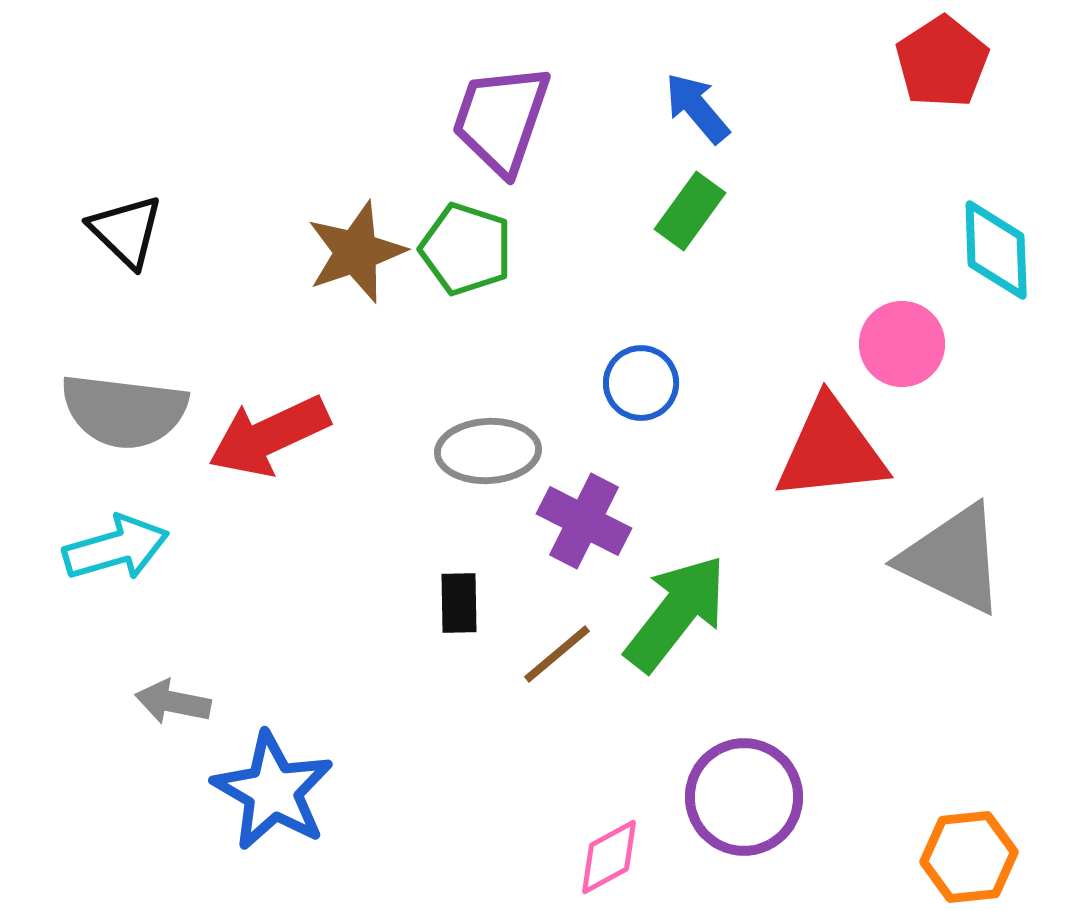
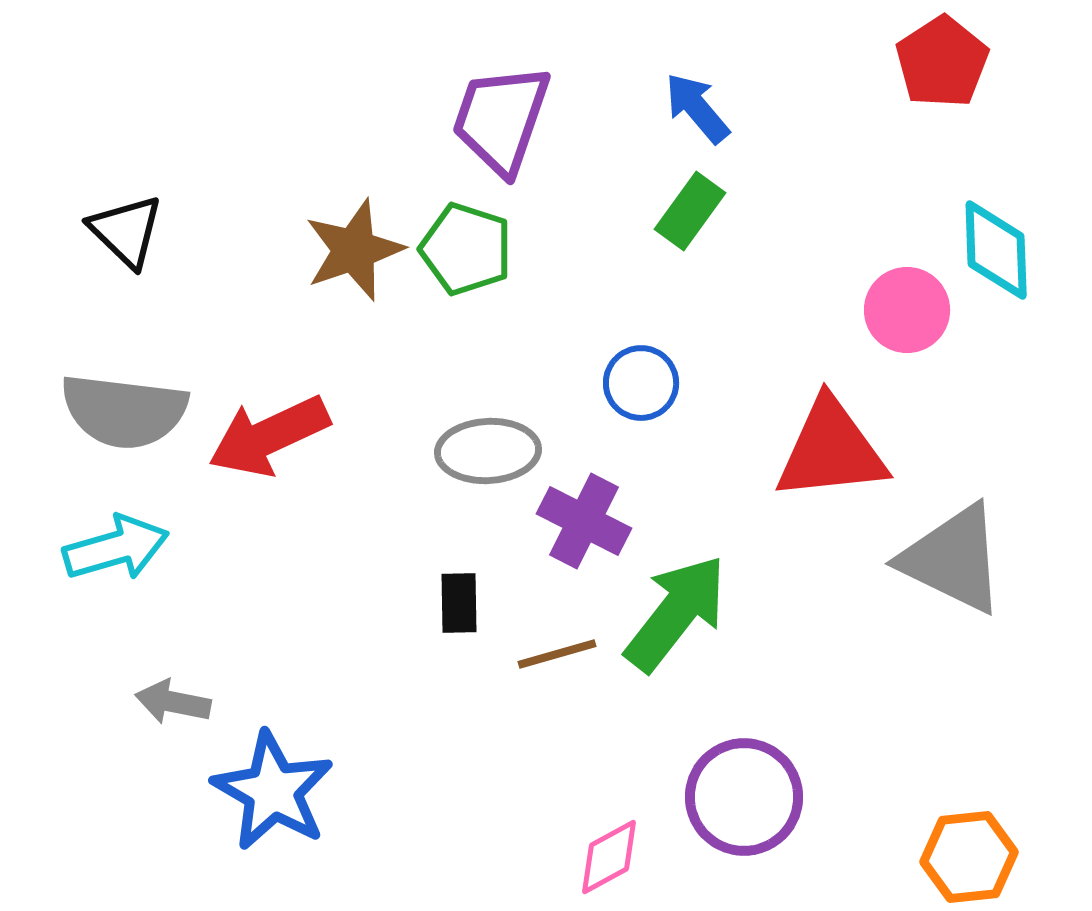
brown star: moved 2 px left, 2 px up
pink circle: moved 5 px right, 34 px up
brown line: rotated 24 degrees clockwise
